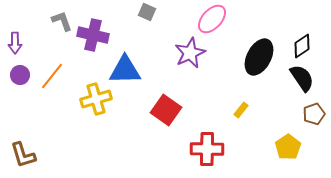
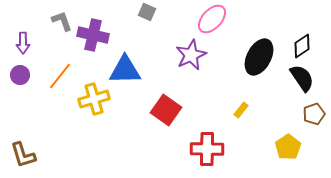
purple arrow: moved 8 px right
purple star: moved 1 px right, 2 px down
orange line: moved 8 px right
yellow cross: moved 2 px left
